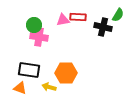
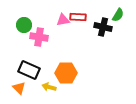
green circle: moved 10 px left
black rectangle: rotated 15 degrees clockwise
orange triangle: moved 1 px left; rotated 24 degrees clockwise
